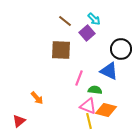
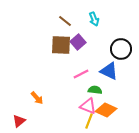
cyan arrow: rotated 24 degrees clockwise
purple square: moved 9 px left, 9 px down
brown square: moved 5 px up
pink line: moved 2 px right, 4 px up; rotated 42 degrees clockwise
orange diamond: rotated 10 degrees clockwise
yellow line: rotated 35 degrees clockwise
